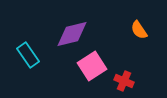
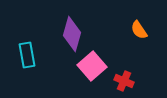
purple diamond: rotated 60 degrees counterclockwise
cyan rectangle: moved 1 px left; rotated 25 degrees clockwise
pink square: rotated 8 degrees counterclockwise
